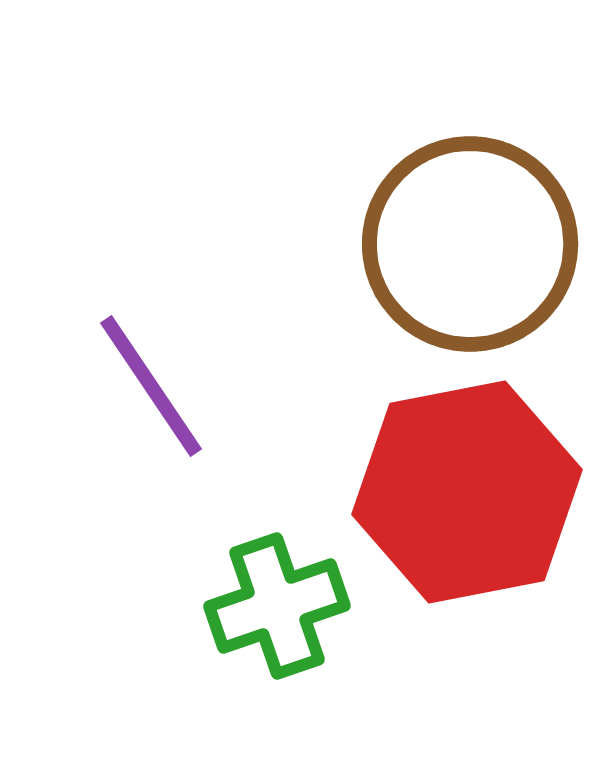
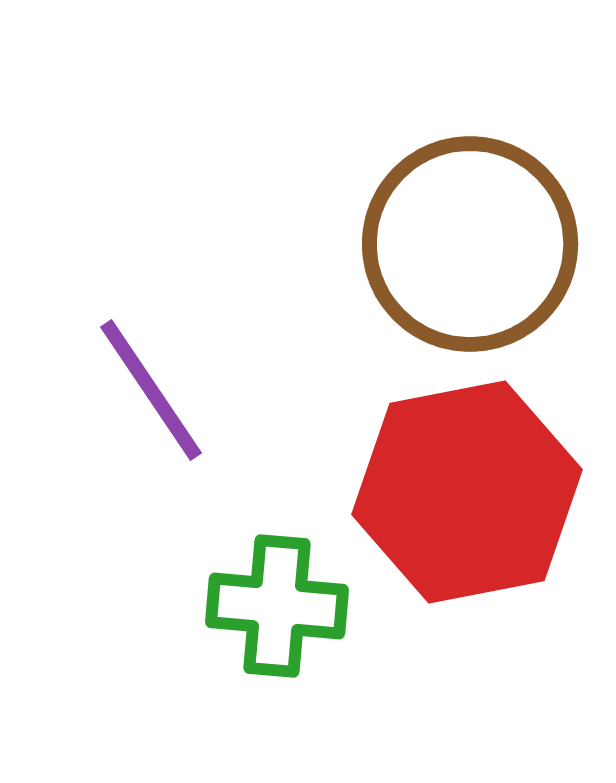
purple line: moved 4 px down
green cross: rotated 24 degrees clockwise
